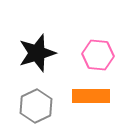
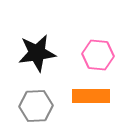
black star: rotated 9 degrees clockwise
gray hexagon: rotated 24 degrees clockwise
